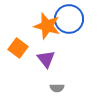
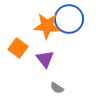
orange star: rotated 12 degrees counterclockwise
purple triangle: moved 1 px left
gray semicircle: rotated 32 degrees clockwise
